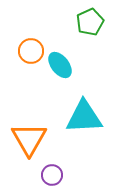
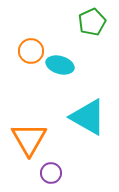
green pentagon: moved 2 px right
cyan ellipse: rotated 36 degrees counterclockwise
cyan triangle: moved 4 px right; rotated 33 degrees clockwise
purple circle: moved 1 px left, 2 px up
